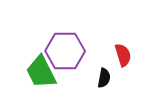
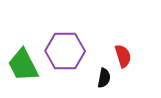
red semicircle: moved 1 px down
green trapezoid: moved 18 px left, 7 px up
